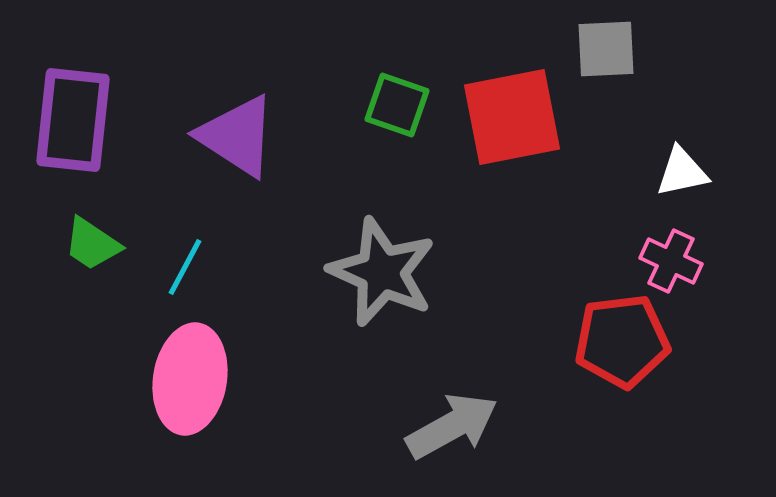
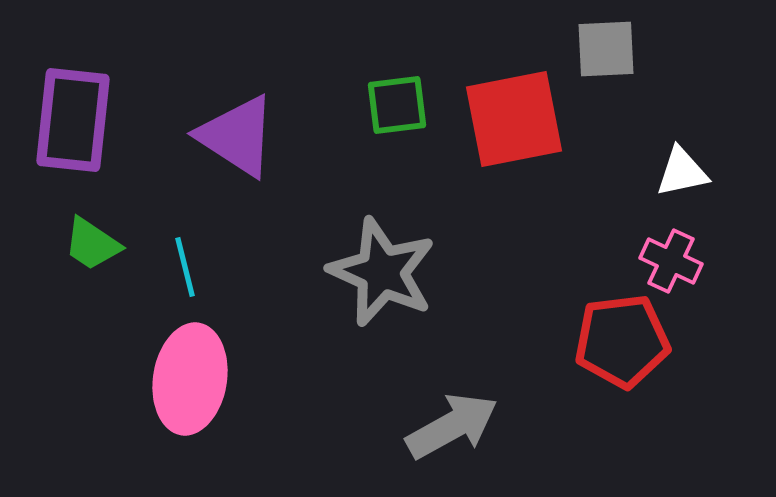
green square: rotated 26 degrees counterclockwise
red square: moved 2 px right, 2 px down
cyan line: rotated 42 degrees counterclockwise
